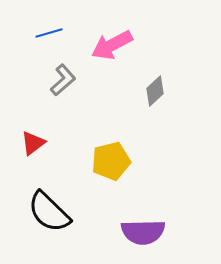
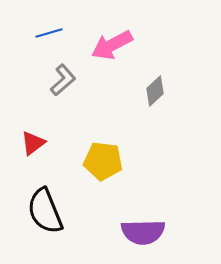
yellow pentagon: moved 8 px left; rotated 21 degrees clockwise
black semicircle: moved 4 px left, 1 px up; rotated 24 degrees clockwise
